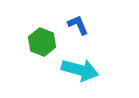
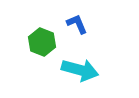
blue L-shape: moved 1 px left, 1 px up
